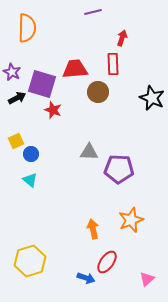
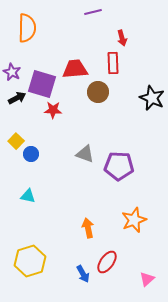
red arrow: rotated 147 degrees clockwise
red rectangle: moved 1 px up
red star: rotated 18 degrees counterclockwise
yellow square: rotated 21 degrees counterclockwise
gray triangle: moved 4 px left, 2 px down; rotated 18 degrees clockwise
purple pentagon: moved 3 px up
cyan triangle: moved 2 px left, 16 px down; rotated 28 degrees counterclockwise
orange star: moved 3 px right
orange arrow: moved 5 px left, 1 px up
blue arrow: moved 3 px left, 4 px up; rotated 42 degrees clockwise
